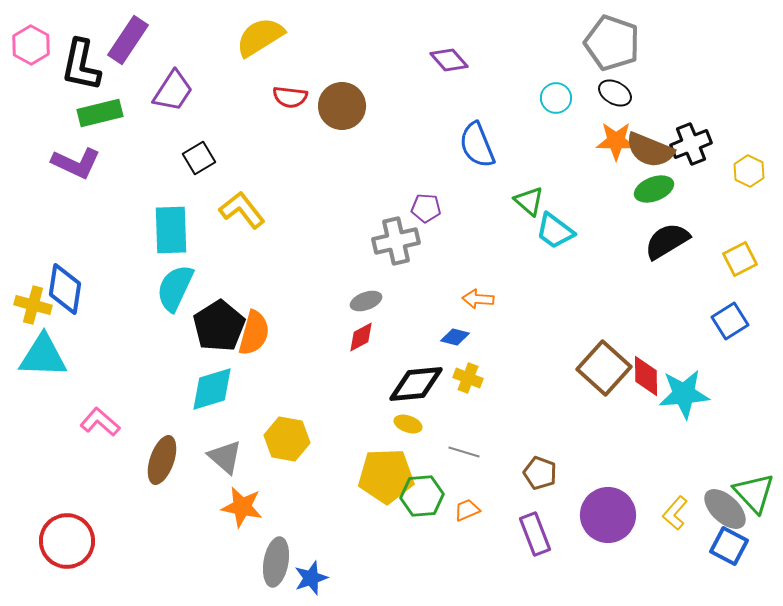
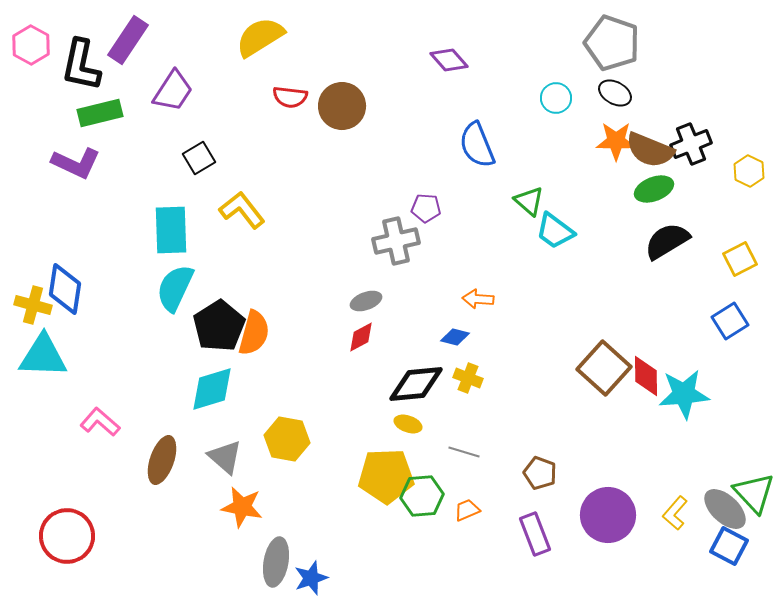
red circle at (67, 541): moved 5 px up
